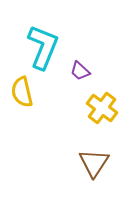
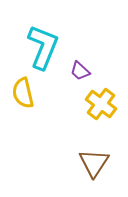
yellow semicircle: moved 1 px right, 1 px down
yellow cross: moved 1 px left, 4 px up
